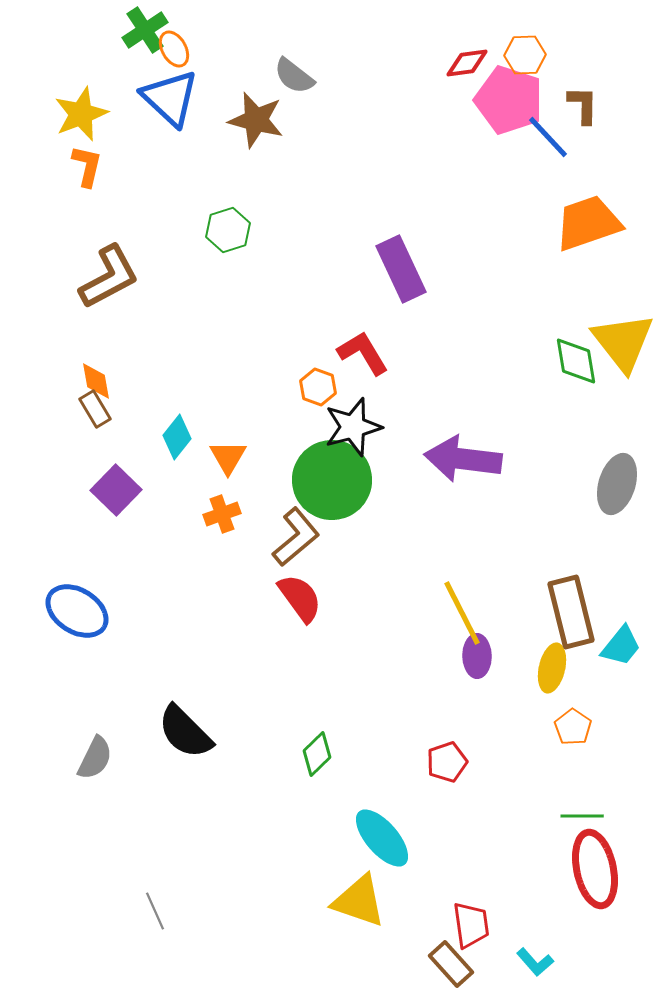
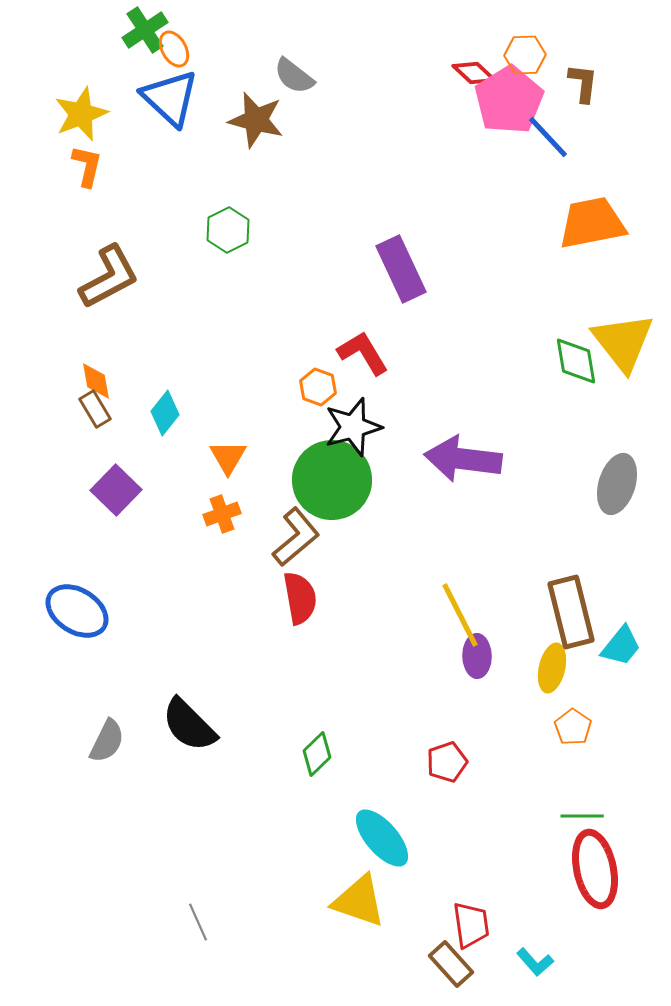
red diamond at (467, 63): moved 7 px right, 10 px down; rotated 51 degrees clockwise
pink pentagon at (509, 100): rotated 22 degrees clockwise
brown L-shape at (583, 105): moved 22 px up; rotated 6 degrees clockwise
orange trapezoid at (588, 223): moved 4 px right; rotated 8 degrees clockwise
green hexagon at (228, 230): rotated 9 degrees counterclockwise
cyan diamond at (177, 437): moved 12 px left, 24 px up
red semicircle at (300, 598): rotated 26 degrees clockwise
yellow line at (462, 613): moved 2 px left, 2 px down
black semicircle at (185, 732): moved 4 px right, 7 px up
gray semicircle at (95, 758): moved 12 px right, 17 px up
gray line at (155, 911): moved 43 px right, 11 px down
